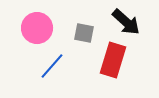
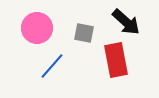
red rectangle: moved 3 px right; rotated 28 degrees counterclockwise
